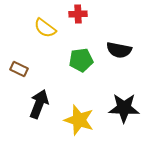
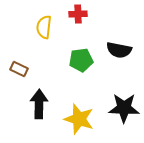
yellow semicircle: moved 1 px left, 1 px up; rotated 60 degrees clockwise
black arrow: rotated 20 degrees counterclockwise
yellow star: moved 1 px up
